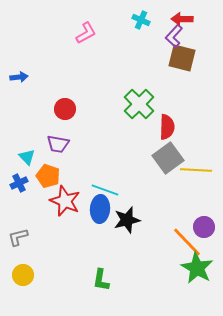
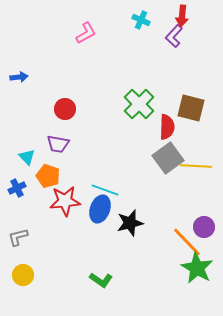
red arrow: moved 3 px up; rotated 85 degrees counterclockwise
brown square: moved 9 px right, 50 px down
yellow line: moved 4 px up
blue cross: moved 2 px left, 5 px down
red star: rotated 28 degrees counterclockwise
blue ellipse: rotated 16 degrees clockwise
black star: moved 3 px right, 3 px down
green L-shape: rotated 65 degrees counterclockwise
